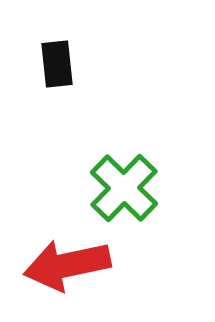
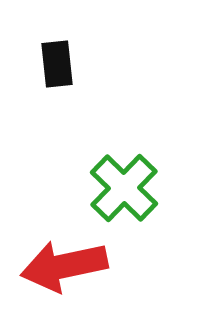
red arrow: moved 3 px left, 1 px down
